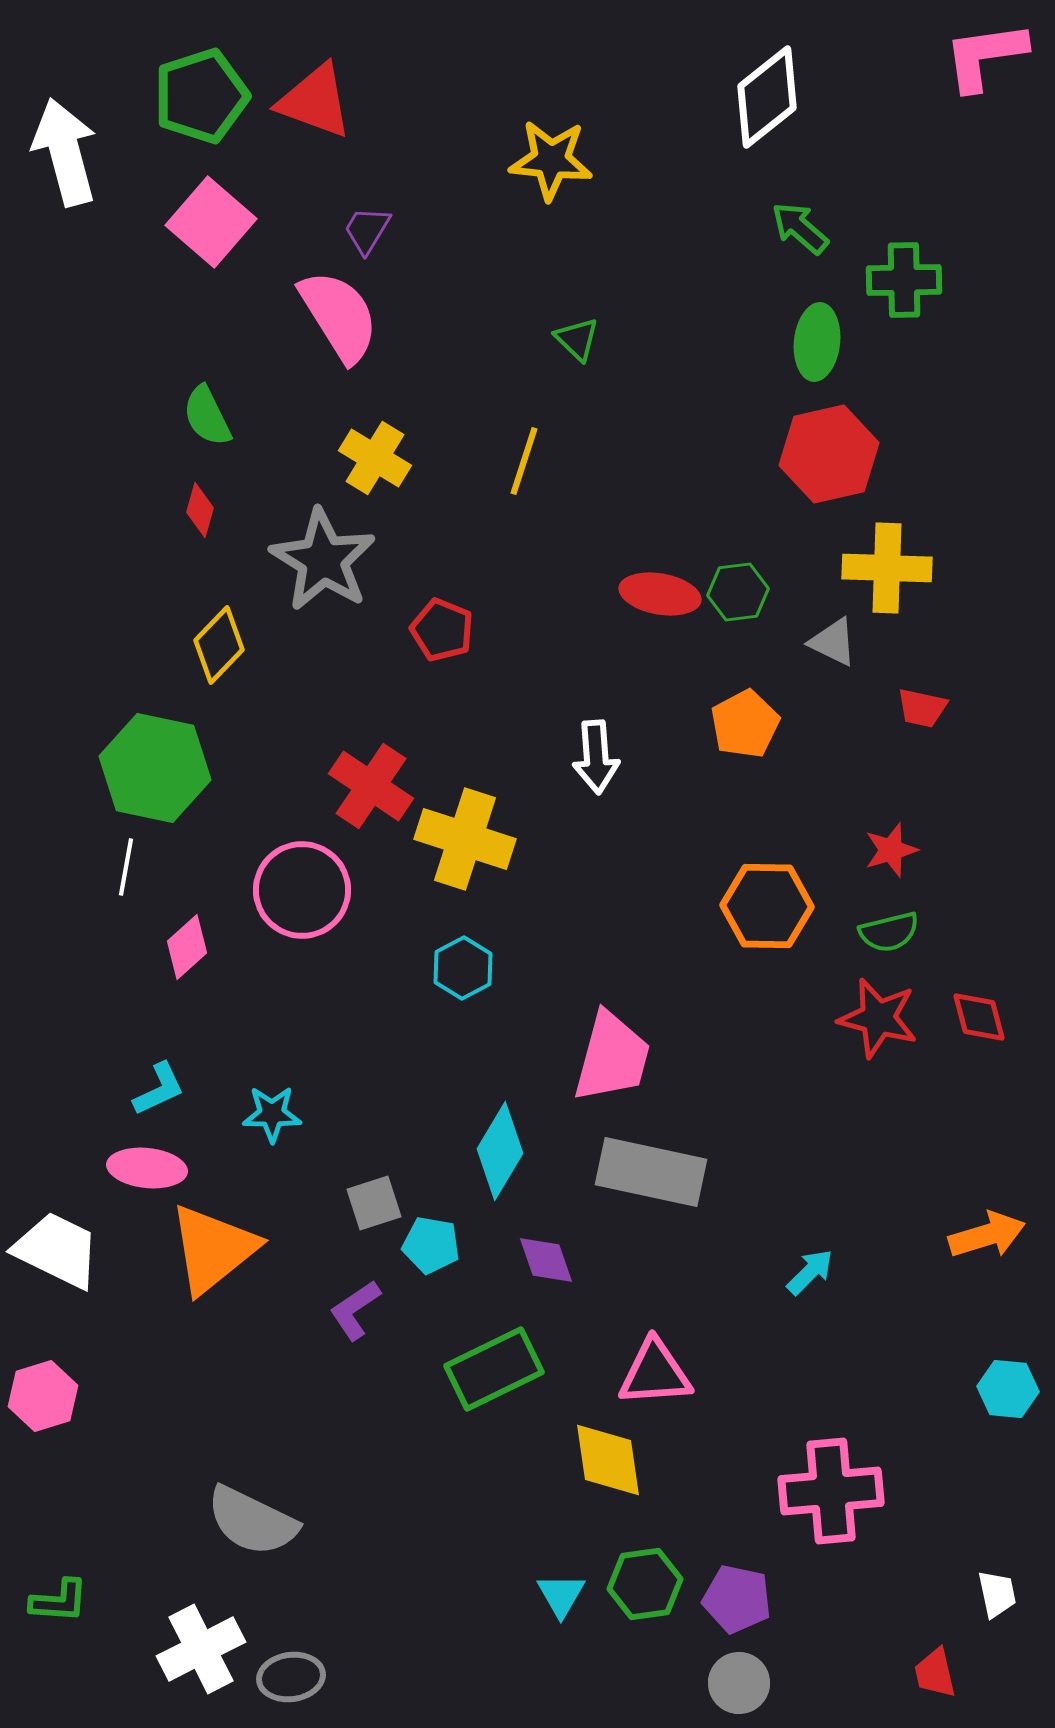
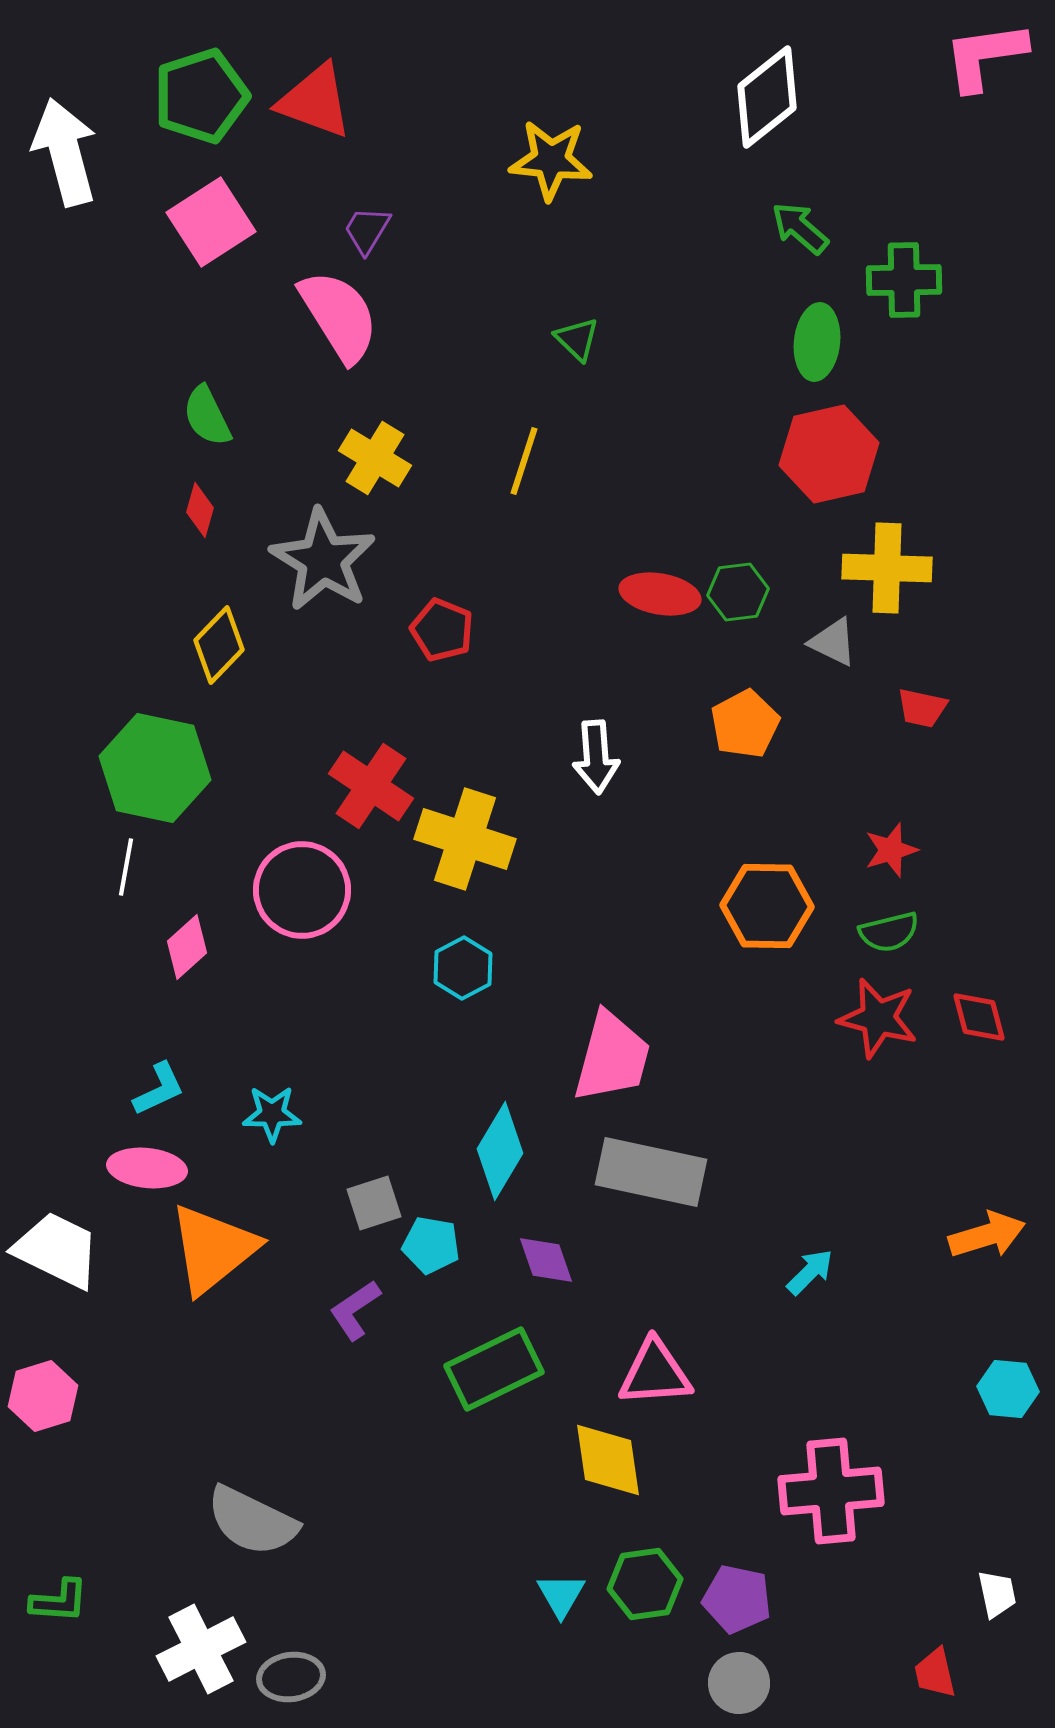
pink square at (211, 222): rotated 16 degrees clockwise
